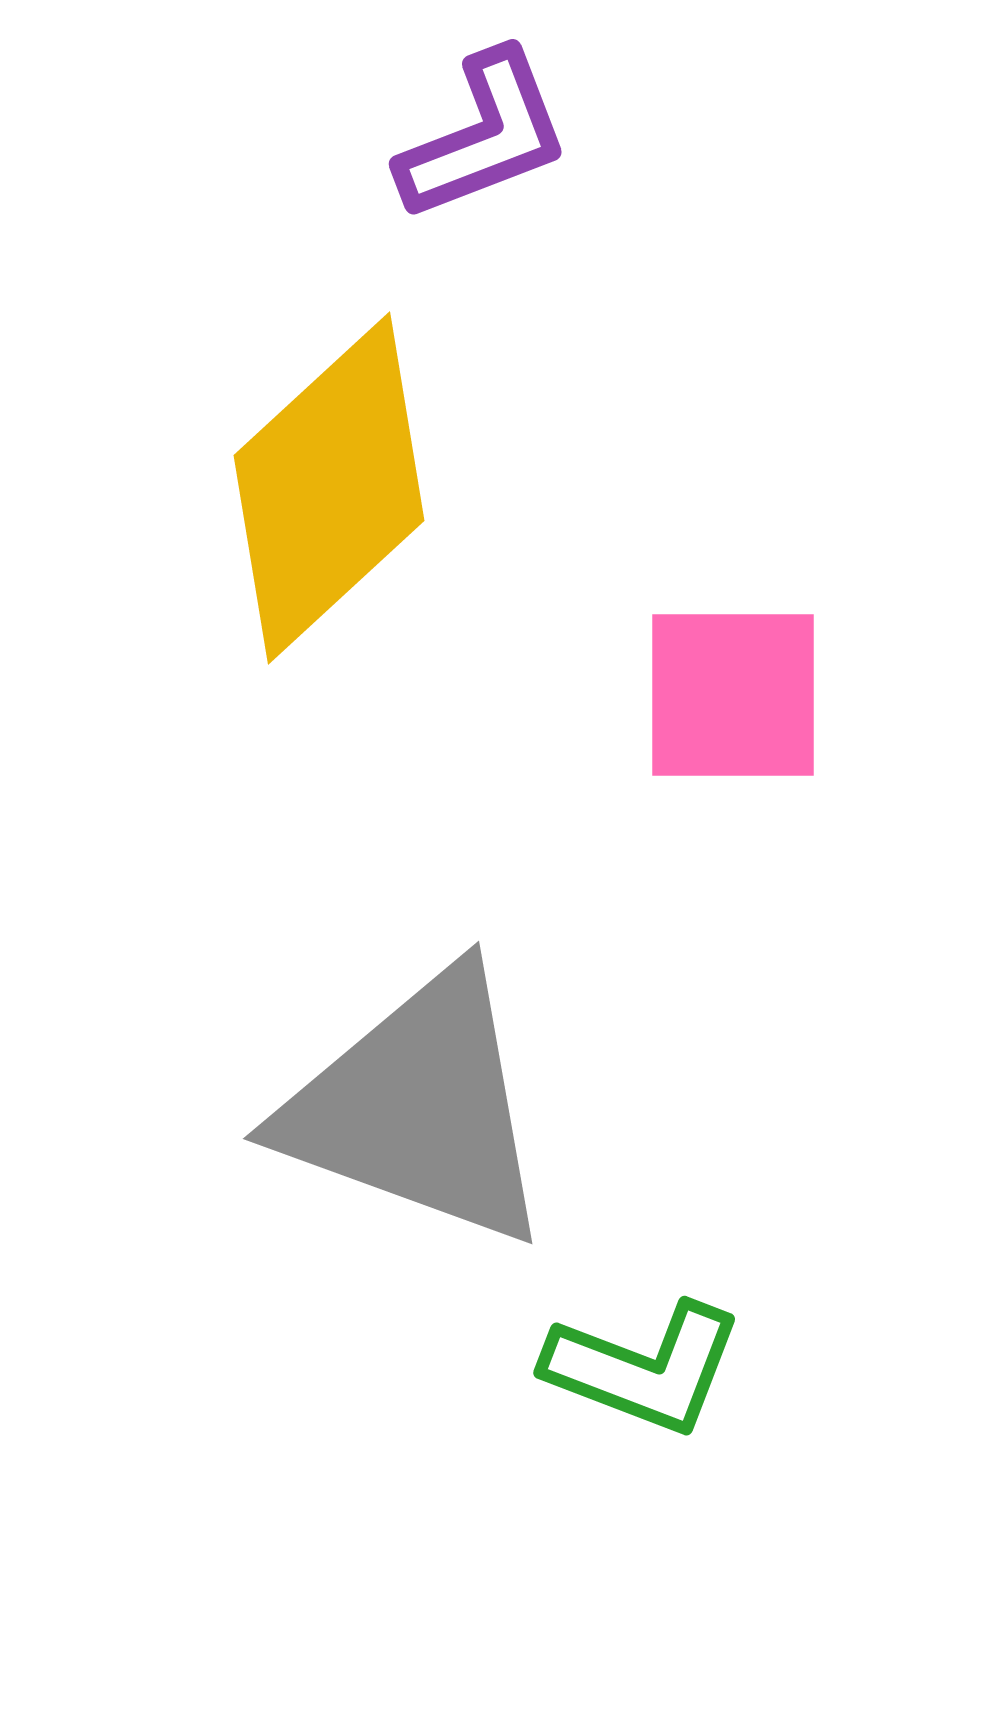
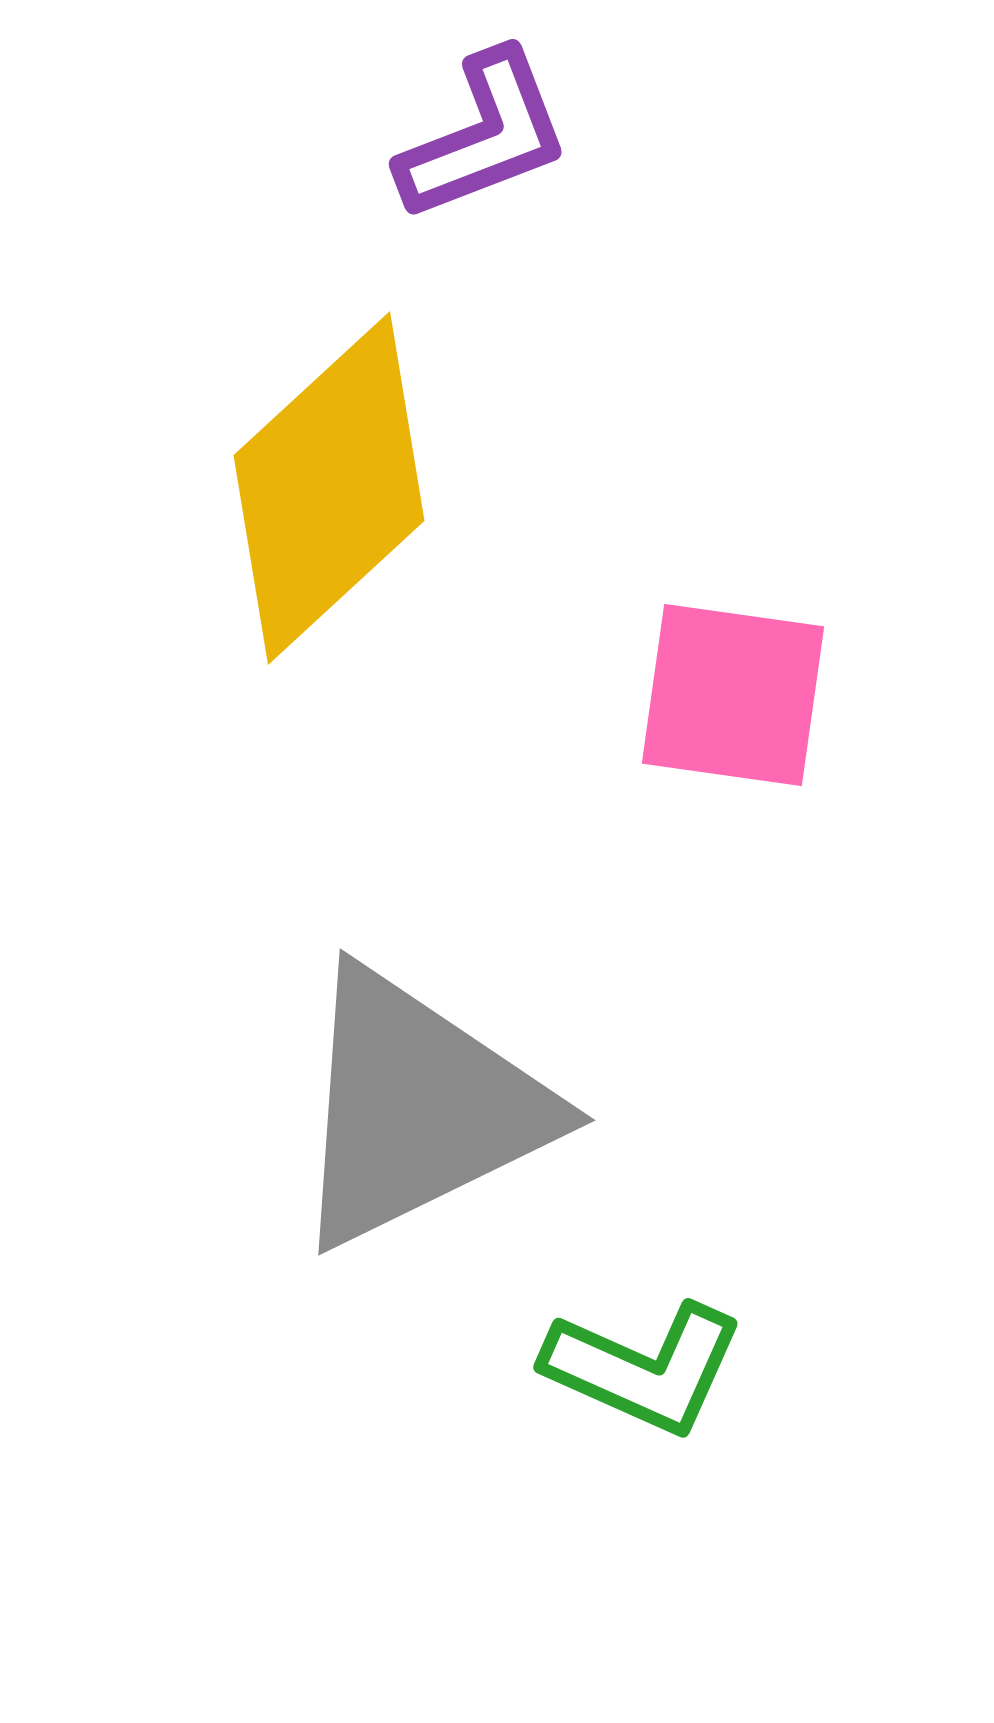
pink square: rotated 8 degrees clockwise
gray triangle: rotated 46 degrees counterclockwise
green L-shape: rotated 3 degrees clockwise
